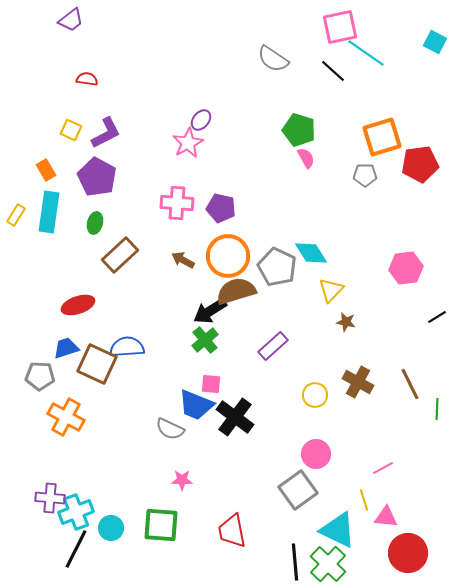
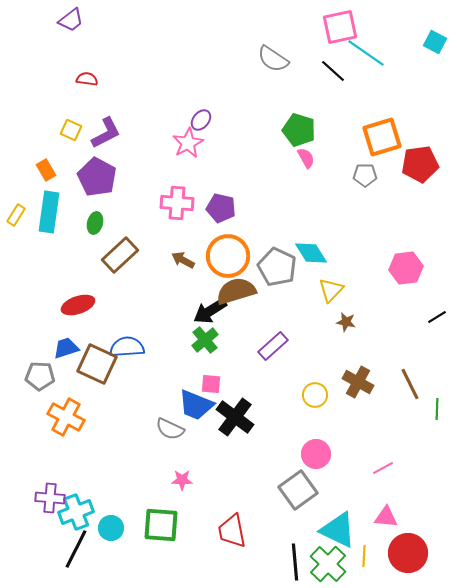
yellow line at (364, 500): moved 56 px down; rotated 20 degrees clockwise
